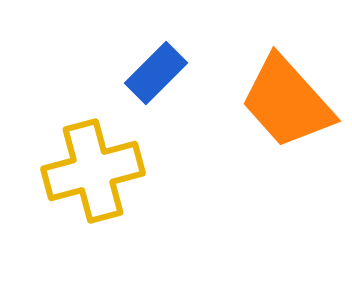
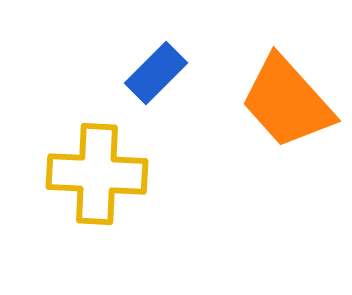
yellow cross: moved 4 px right, 3 px down; rotated 18 degrees clockwise
